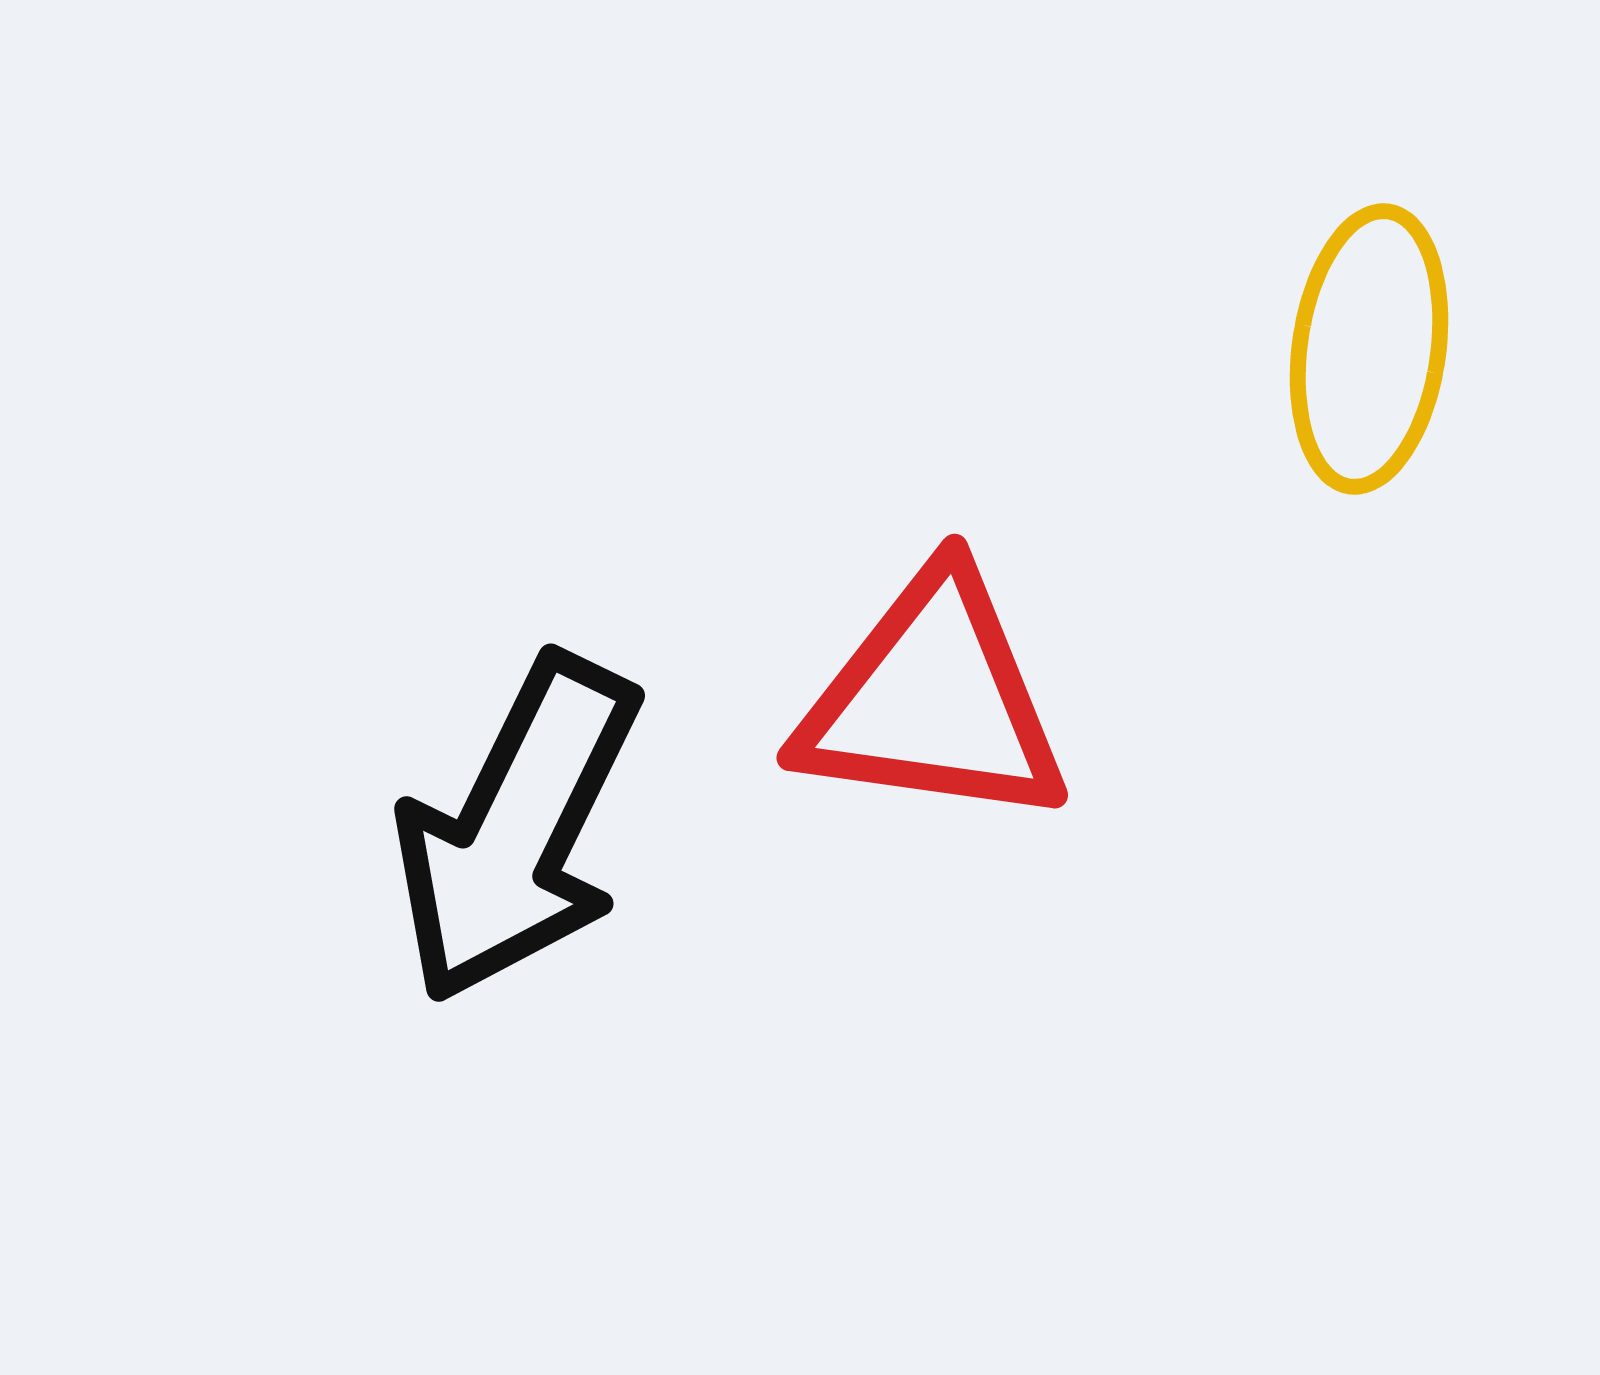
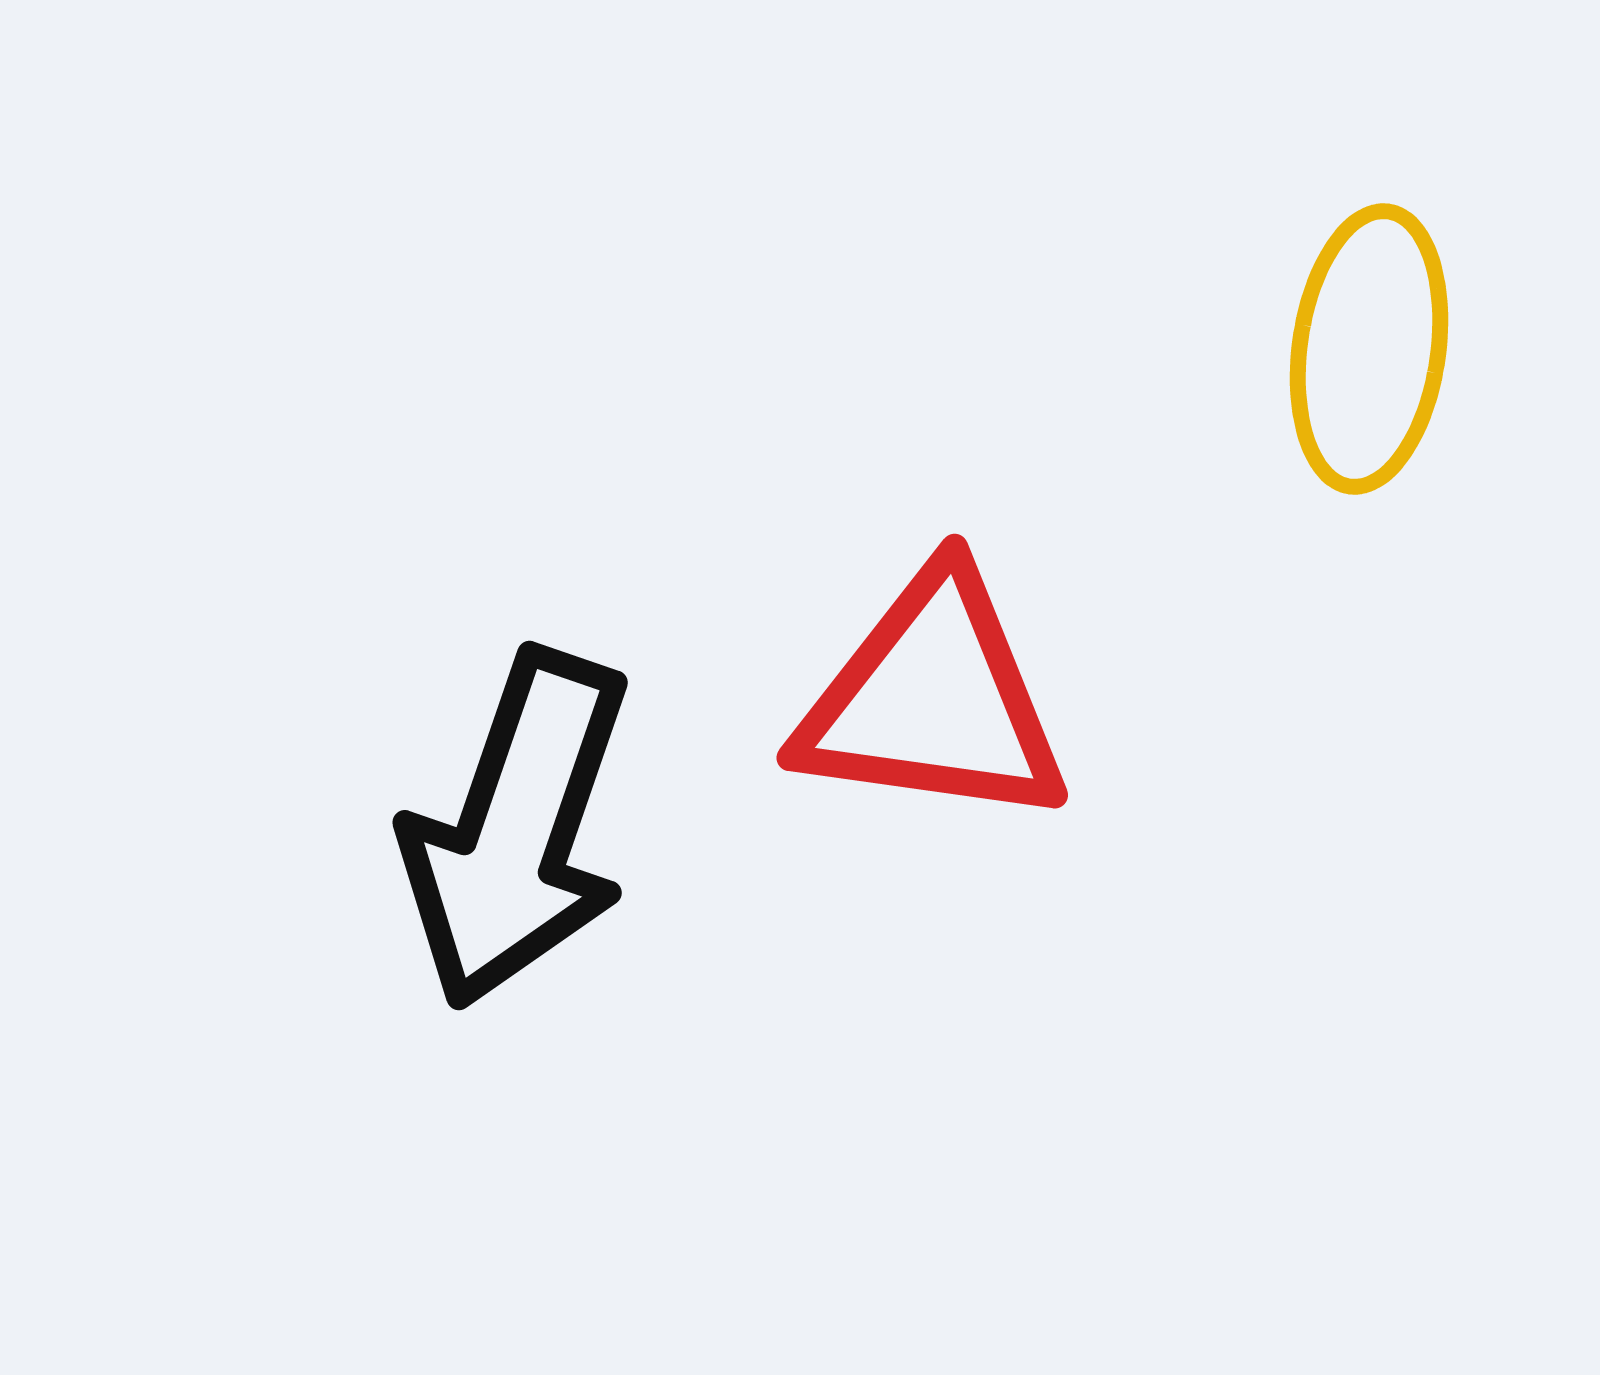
black arrow: rotated 7 degrees counterclockwise
